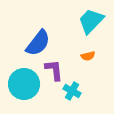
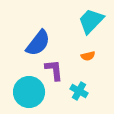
cyan circle: moved 5 px right, 8 px down
cyan cross: moved 7 px right
